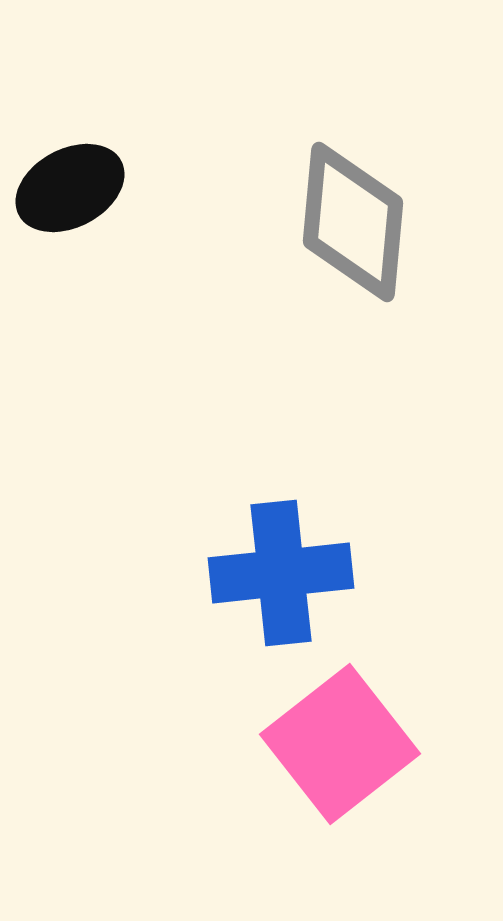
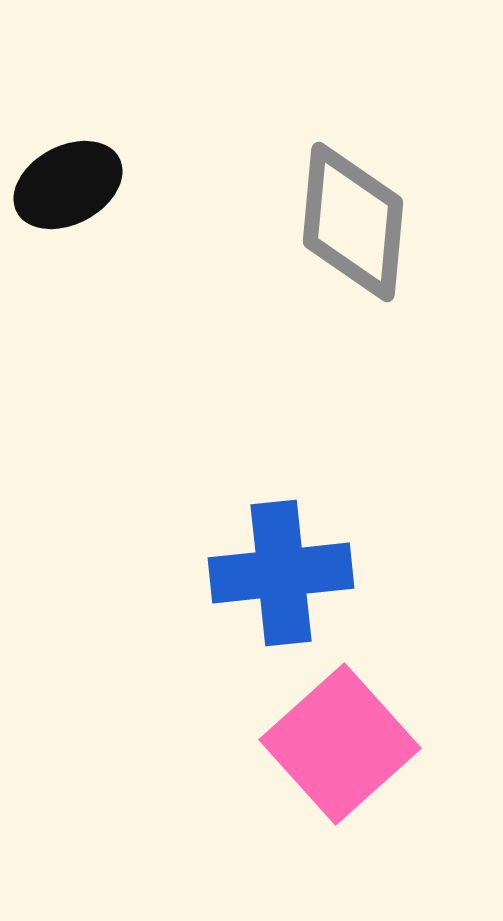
black ellipse: moved 2 px left, 3 px up
pink square: rotated 4 degrees counterclockwise
